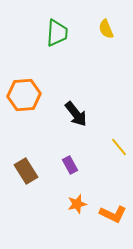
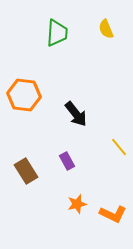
orange hexagon: rotated 12 degrees clockwise
purple rectangle: moved 3 px left, 4 px up
